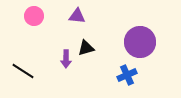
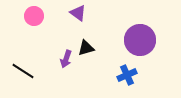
purple triangle: moved 1 px right, 3 px up; rotated 30 degrees clockwise
purple circle: moved 2 px up
purple arrow: rotated 18 degrees clockwise
